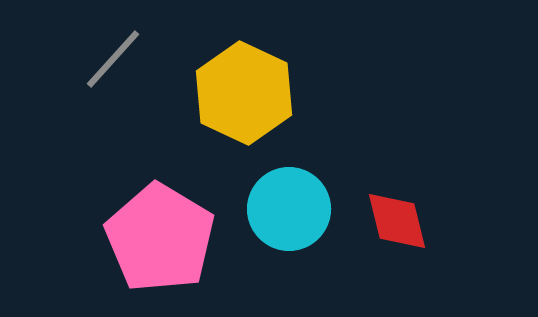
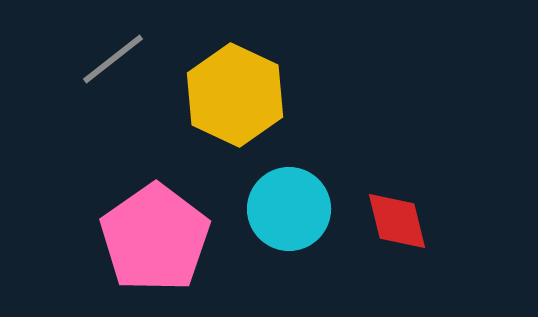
gray line: rotated 10 degrees clockwise
yellow hexagon: moved 9 px left, 2 px down
pink pentagon: moved 5 px left; rotated 6 degrees clockwise
